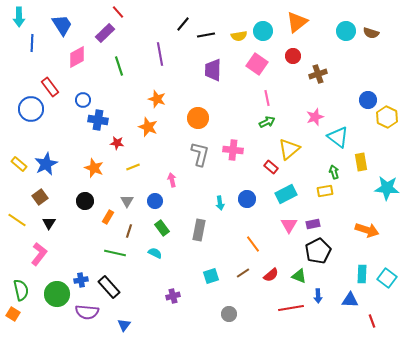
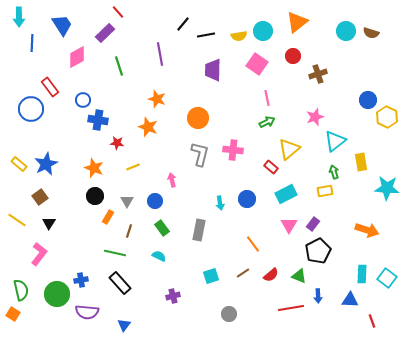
cyan triangle at (338, 137): moved 3 px left, 4 px down; rotated 45 degrees clockwise
black circle at (85, 201): moved 10 px right, 5 px up
purple rectangle at (313, 224): rotated 40 degrees counterclockwise
cyan semicircle at (155, 253): moved 4 px right, 3 px down
black rectangle at (109, 287): moved 11 px right, 4 px up
